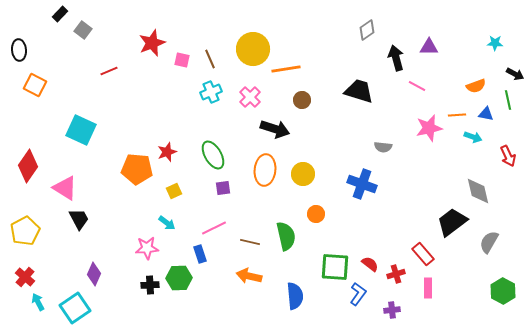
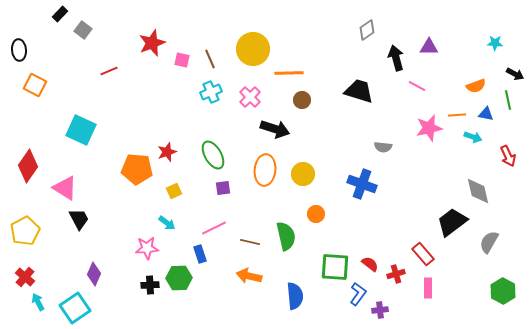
orange line at (286, 69): moved 3 px right, 4 px down; rotated 8 degrees clockwise
purple cross at (392, 310): moved 12 px left
